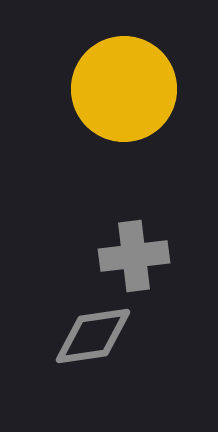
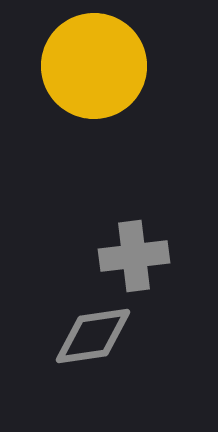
yellow circle: moved 30 px left, 23 px up
